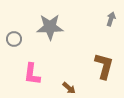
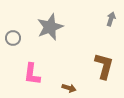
gray star: rotated 20 degrees counterclockwise
gray circle: moved 1 px left, 1 px up
brown arrow: rotated 24 degrees counterclockwise
